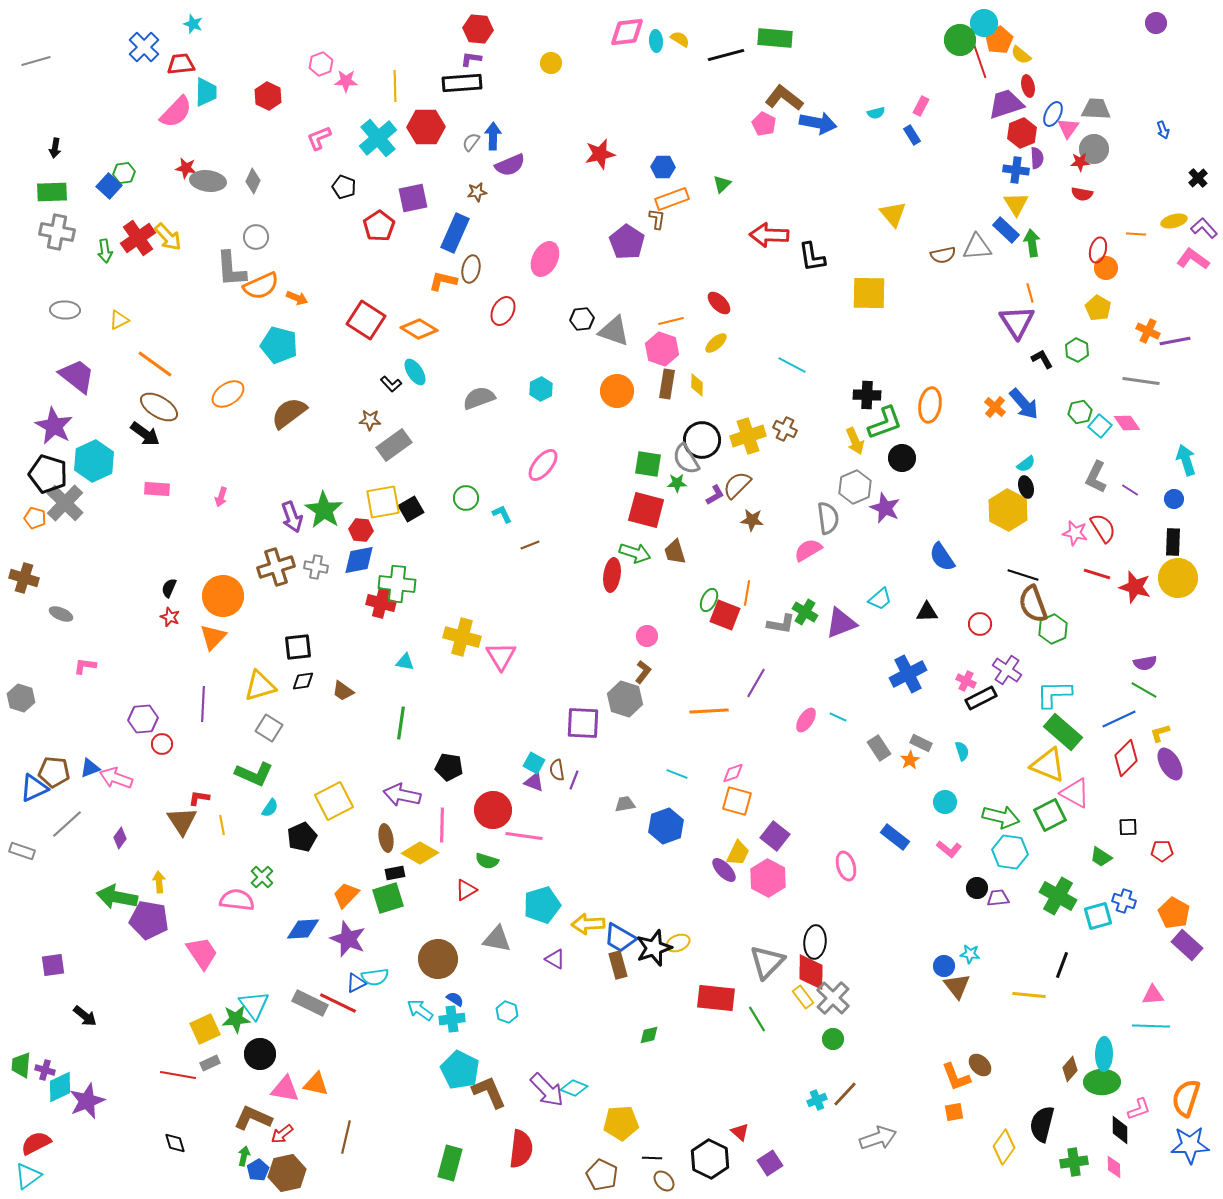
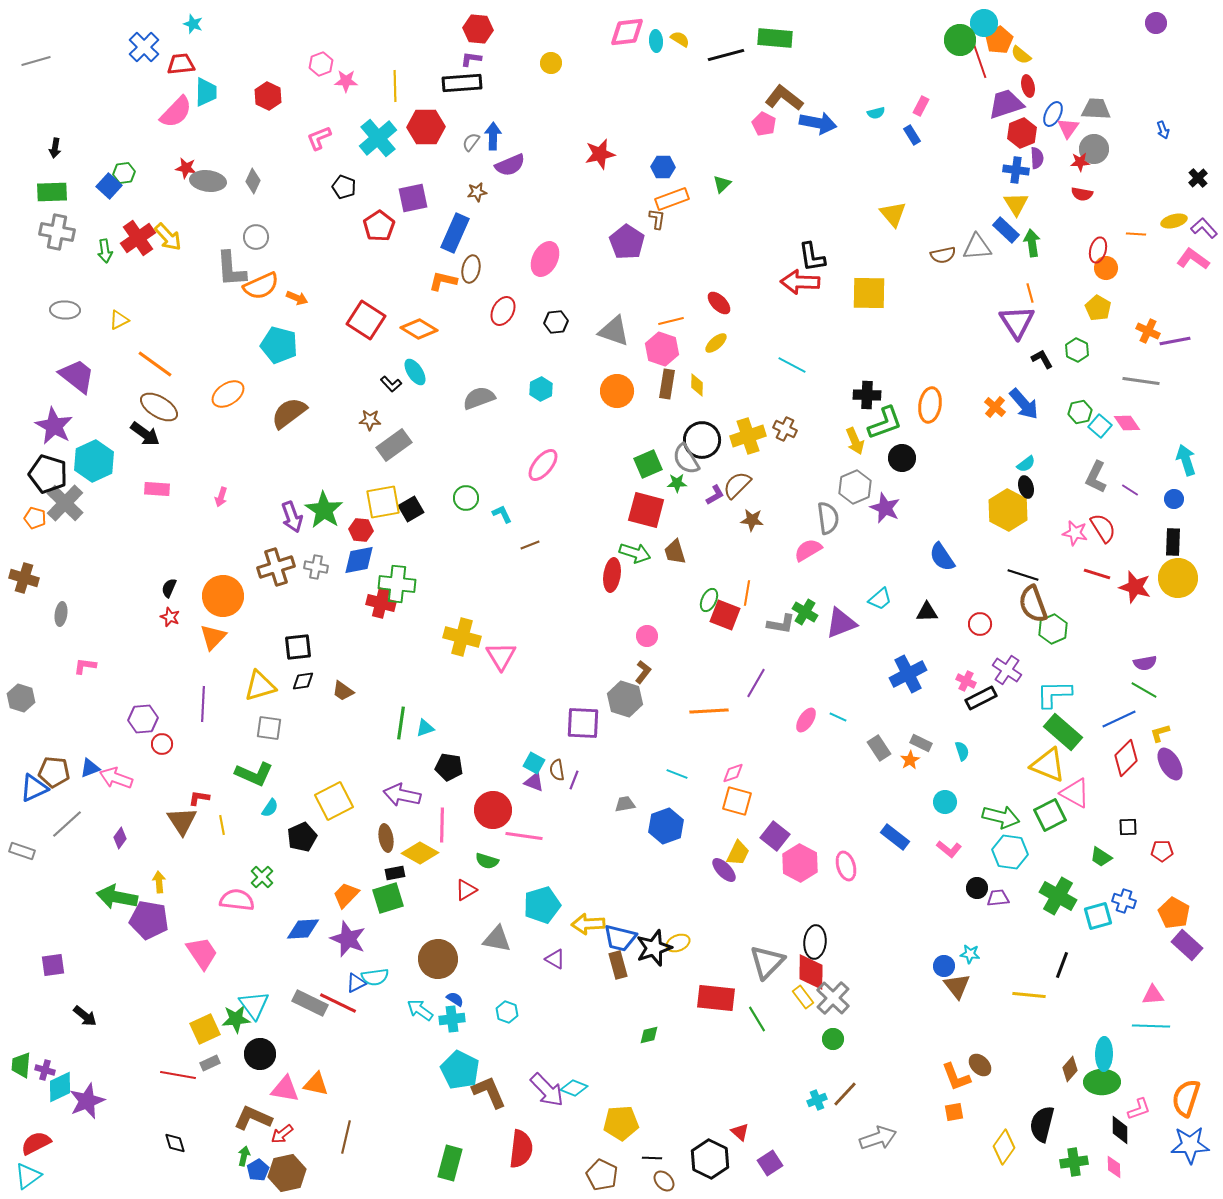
red arrow at (769, 235): moved 31 px right, 47 px down
black hexagon at (582, 319): moved 26 px left, 3 px down
green square at (648, 464): rotated 32 degrees counterclockwise
gray ellipse at (61, 614): rotated 75 degrees clockwise
cyan triangle at (405, 662): moved 20 px right, 66 px down; rotated 30 degrees counterclockwise
gray square at (269, 728): rotated 24 degrees counterclockwise
pink hexagon at (768, 878): moved 32 px right, 15 px up
blue trapezoid at (620, 938): rotated 16 degrees counterclockwise
